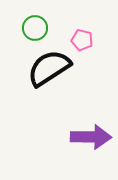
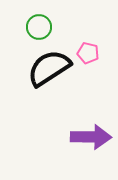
green circle: moved 4 px right, 1 px up
pink pentagon: moved 6 px right, 13 px down
